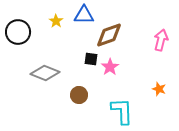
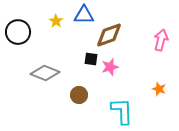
pink star: rotated 18 degrees clockwise
